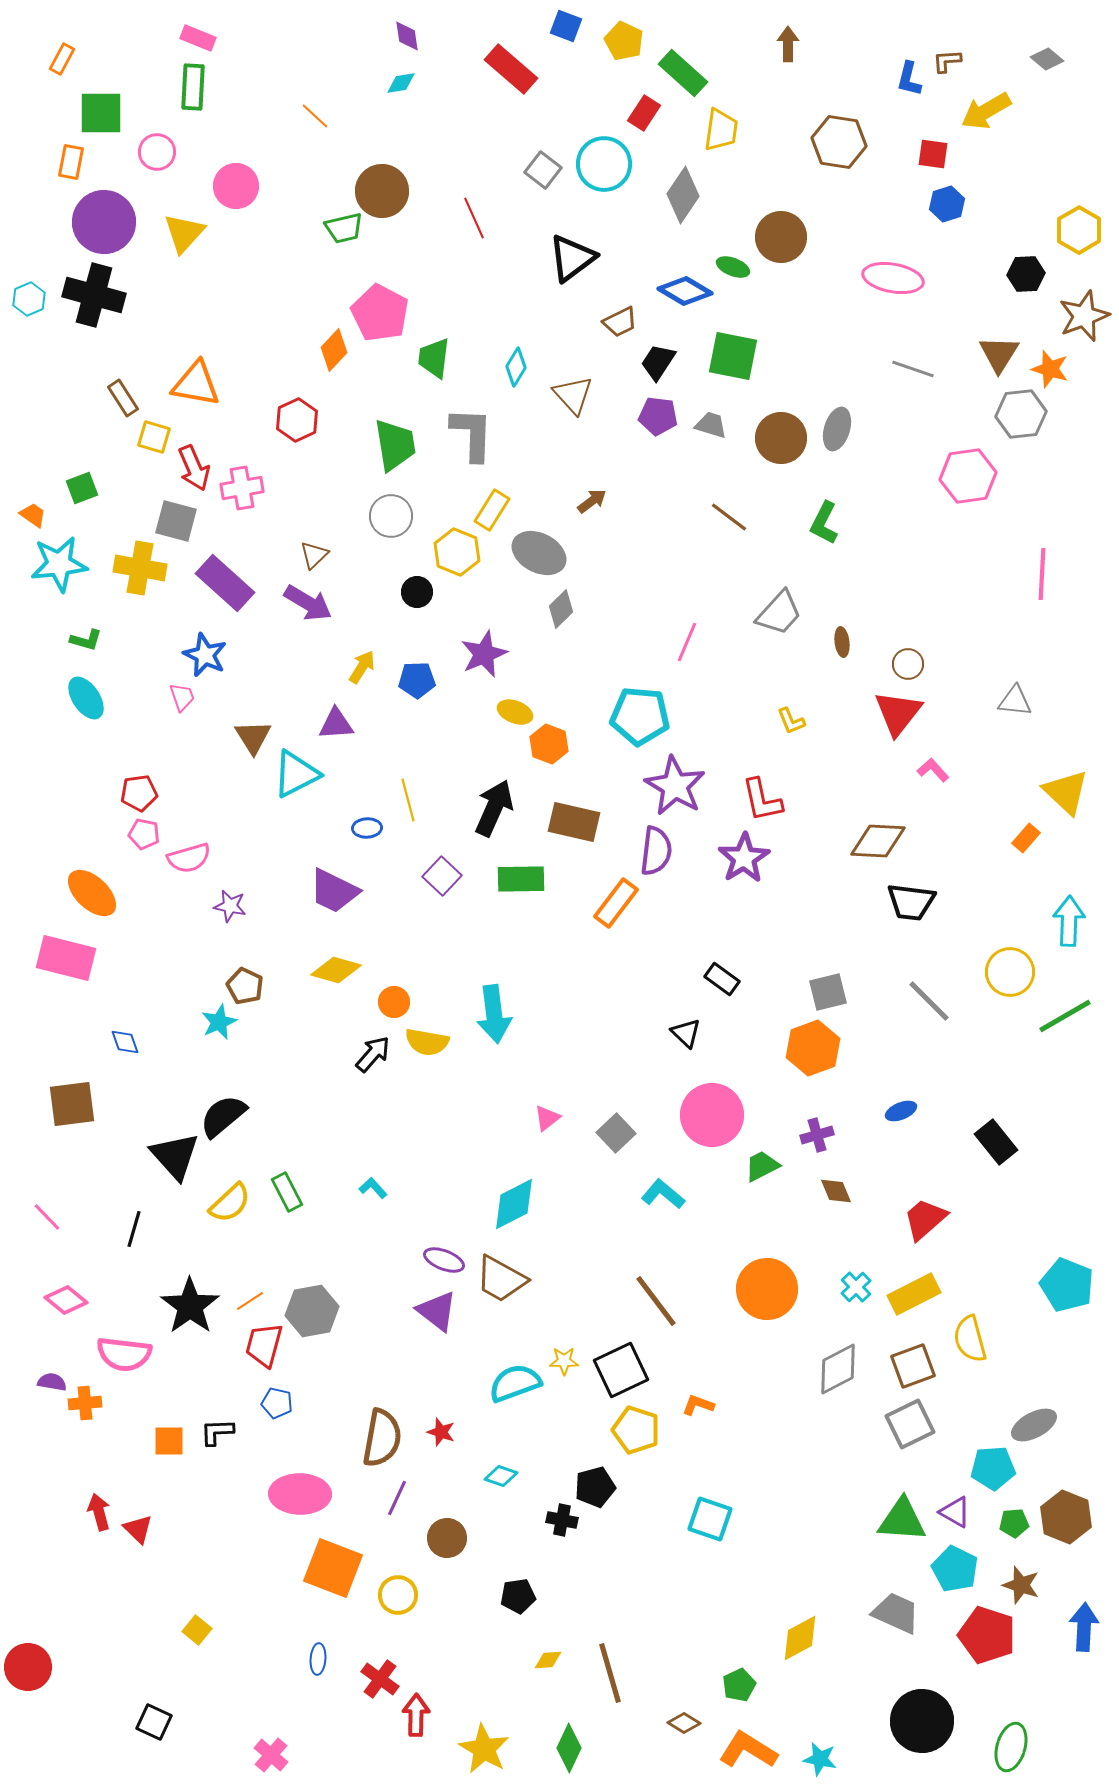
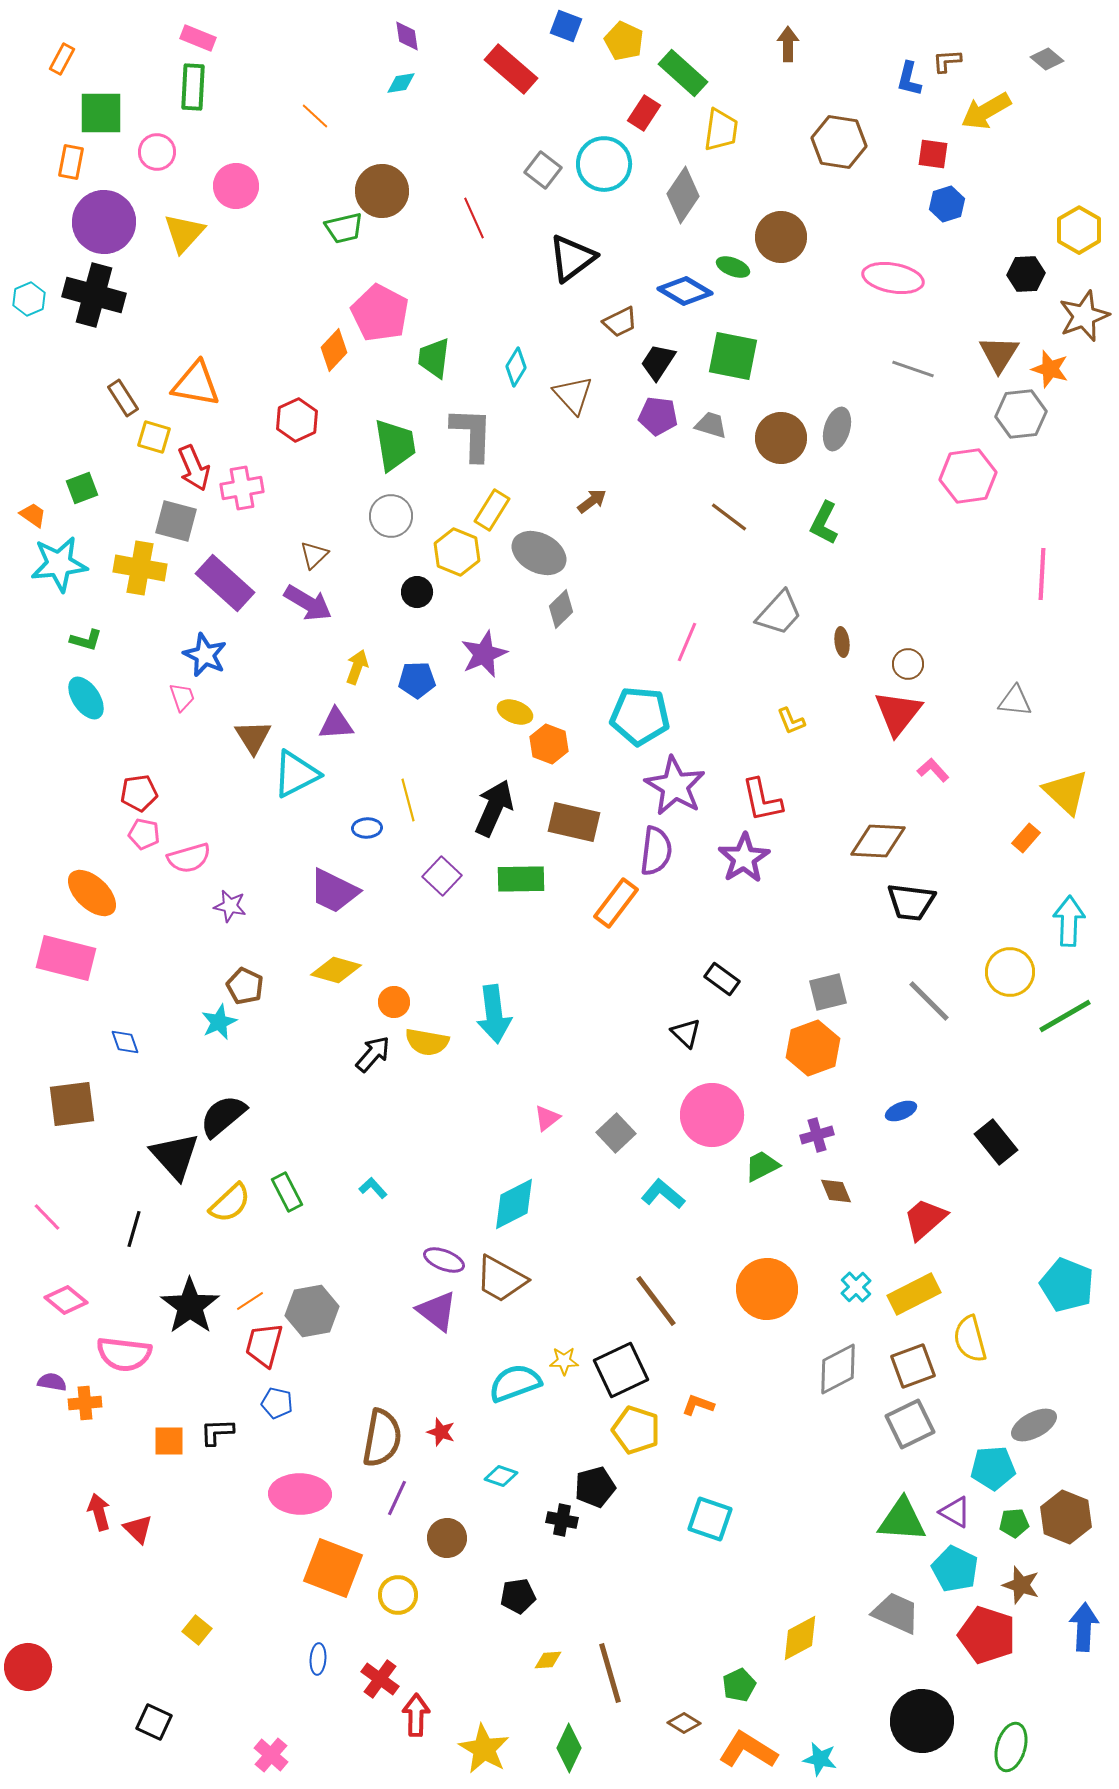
yellow arrow at (362, 667): moved 5 px left; rotated 12 degrees counterclockwise
